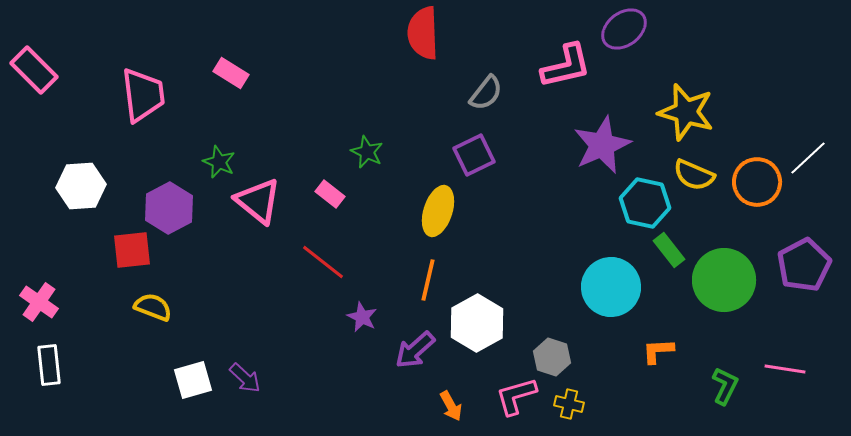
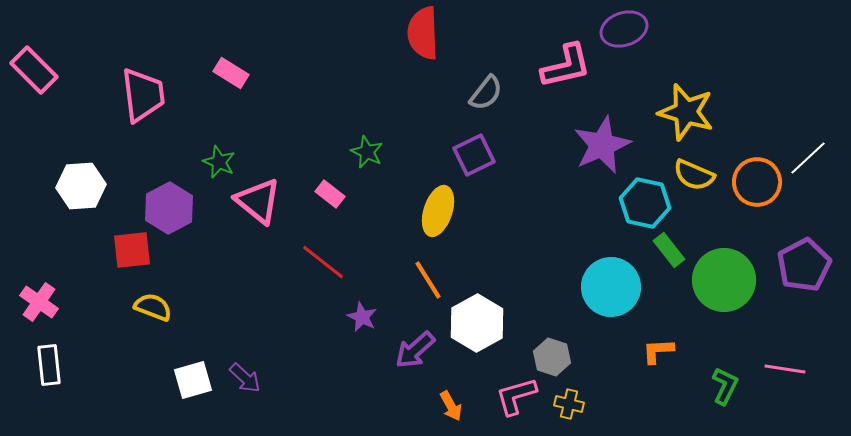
purple ellipse at (624, 29): rotated 18 degrees clockwise
orange line at (428, 280): rotated 45 degrees counterclockwise
